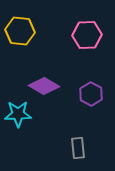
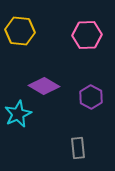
purple hexagon: moved 3 px down
cyan star: rotated 24 degrees counterclockwise
